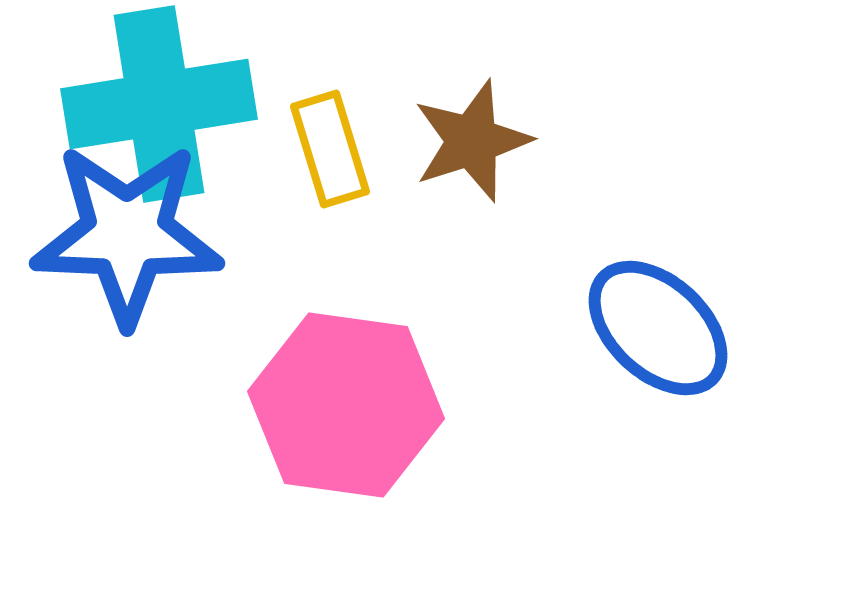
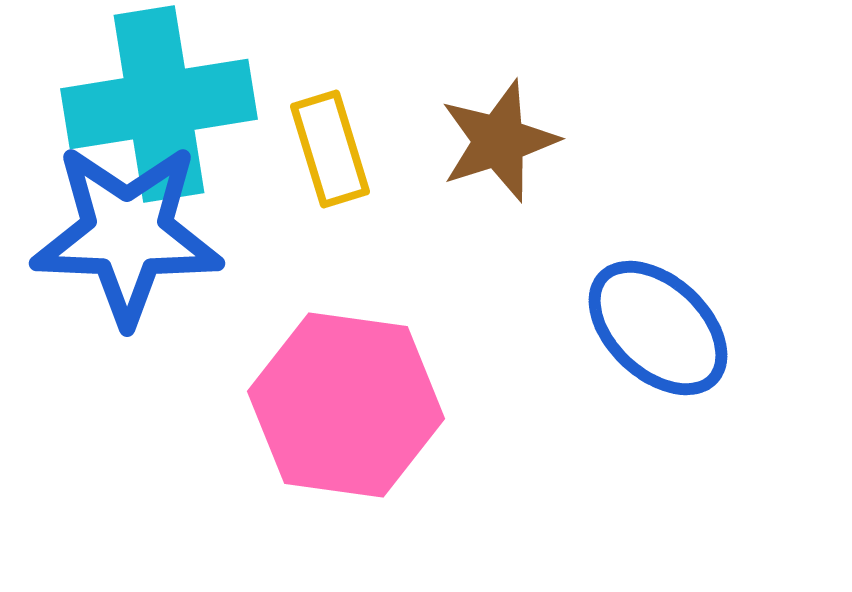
brown star: moved 27 px right
